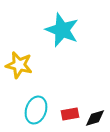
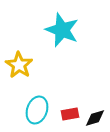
yellow star: rotated 20 degrees clockwise
cyan ellipse: moved 1 px right
